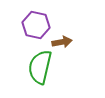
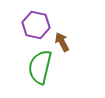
brown arrow: rotated 108 degrees counterclockwise
